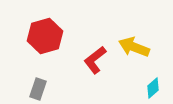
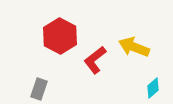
red hexagon: moved 15 px right; rotated 16 degrees counterclockwise
gray rectangle: moved 1 px right
